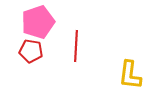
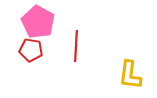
pink pentagon: rotated 24 degrees counterclockwise
red pentagon: moved 1 px up
